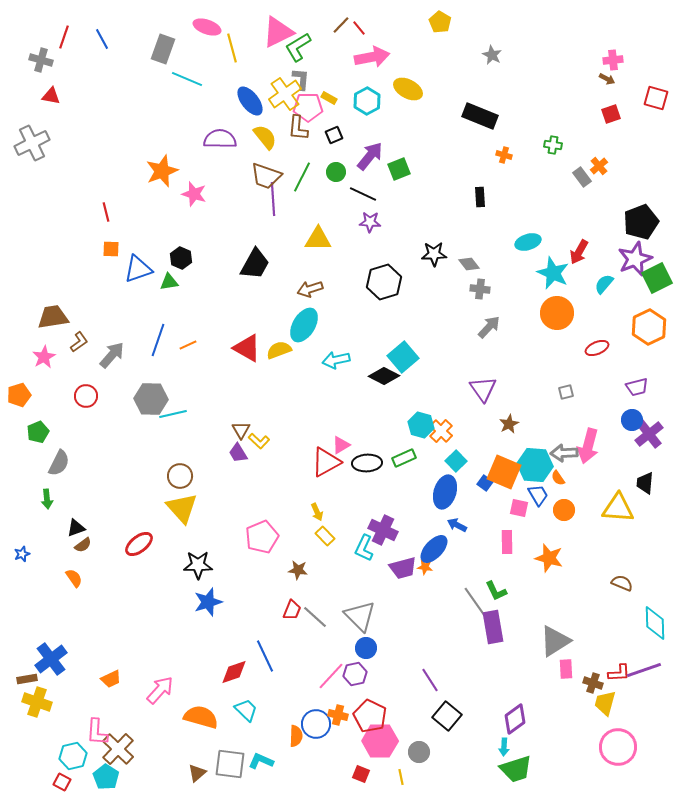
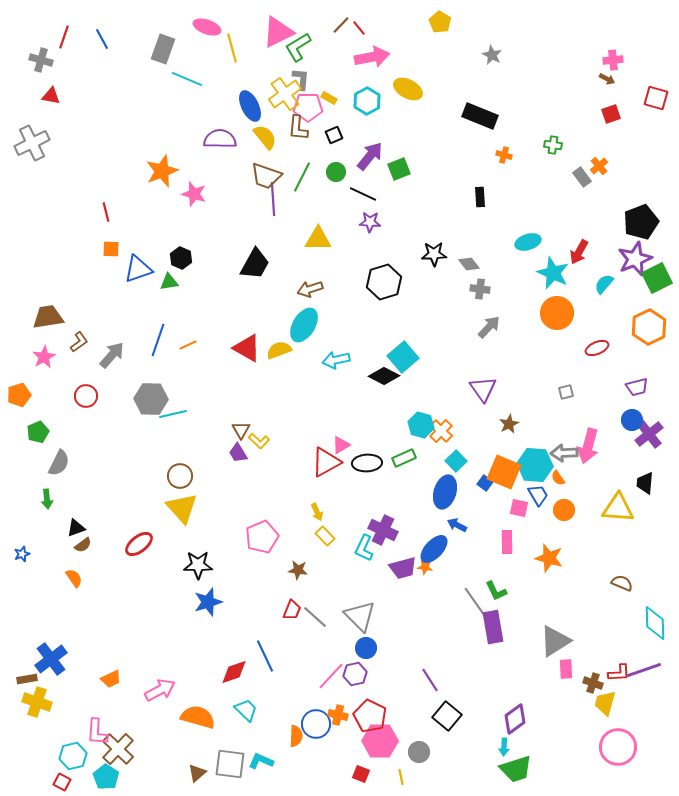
blue ellipse at (250, 101): moved 5 px down; rotated 12 degrees clockwise
brown trapezoid at (53, 317): moved 5 px left
pink arrow at (160, 690): rotated 20 degrees clockwise
orange semicircle at (201, 717): moved 3 px left
